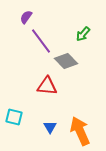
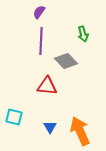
purple semicircle: moved 13 px right, 5 px up
green arrow: rotated 56 degrees counterclockwise
purple line: rotated 40 degrees clockwise
